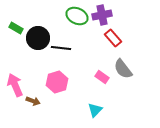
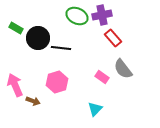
cyan triangle: moved 1 px up
